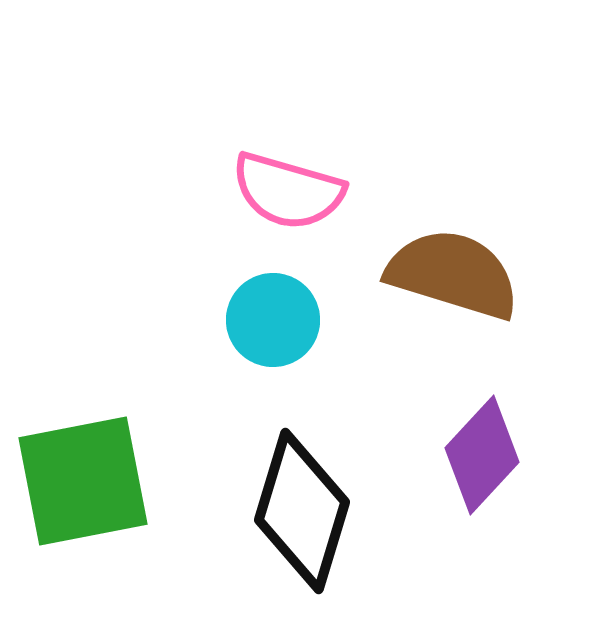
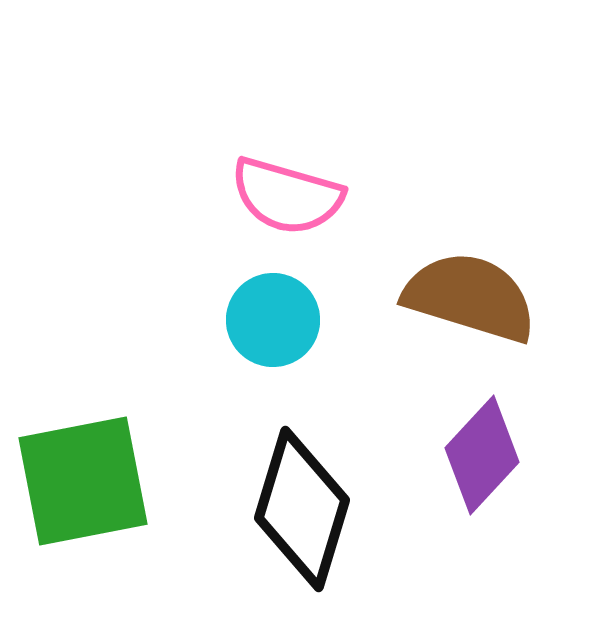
pink semicircle: moved 1 px left, 5 px down
brown semicircle: moved 17 px right, 23 px down
black diamond: moved 2 px up
